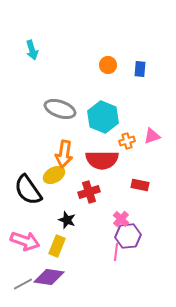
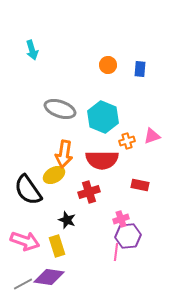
pink cross: rotated 28 degrees clockwise
yellow rectangle: rotated 40 degrees counterclockwise
